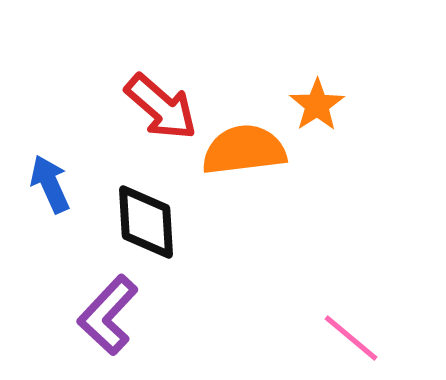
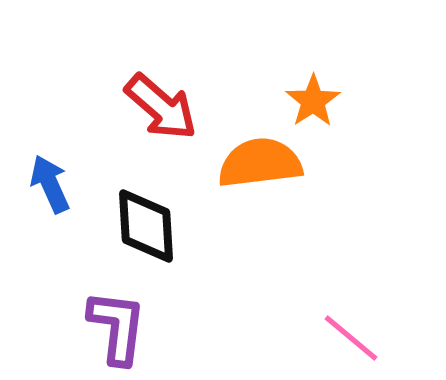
orange star: moved 4 px left, 4 px up
orange semicircle: moved 16 px right, 13 px down
black diamond: moved 4 px down
purple L-shape: moved 9 px right, 12 px down; rotated 144 degrees clockwise
